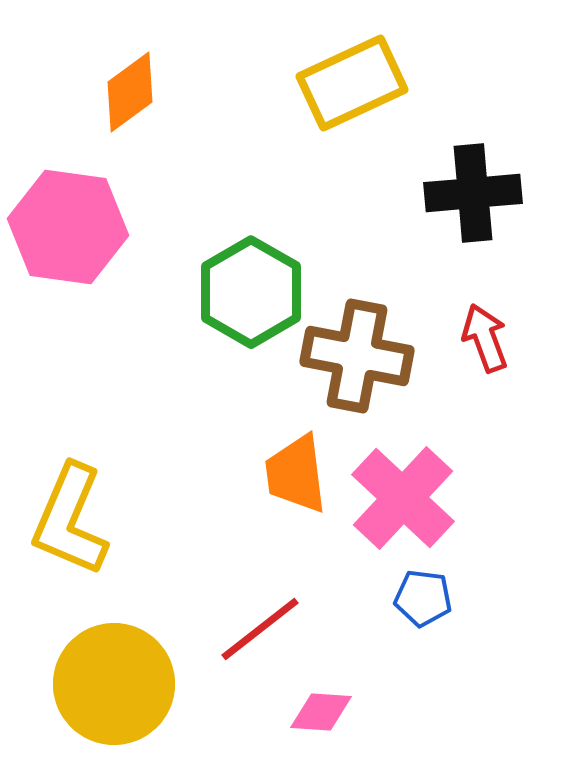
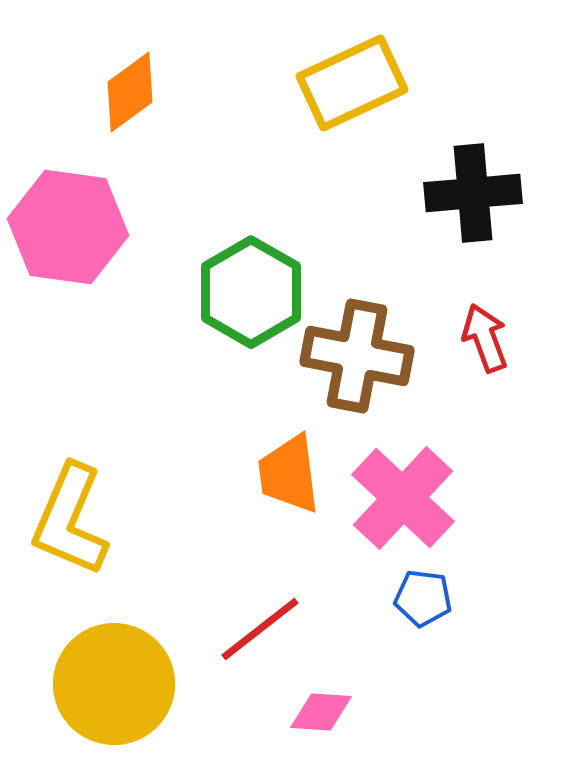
orange trapezoid: moved 7 px left
